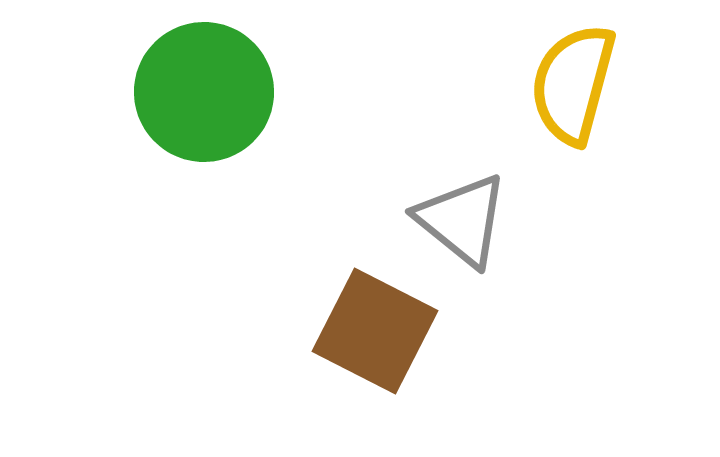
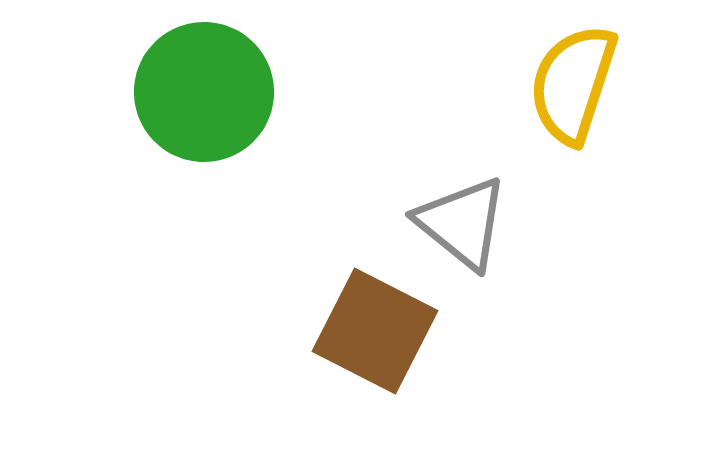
yellow semicircle: rotated 3 degrees clockwise
gray triangle: moved 3 px down
